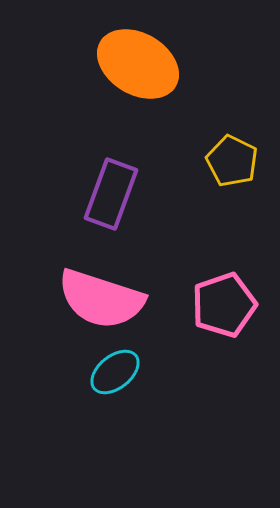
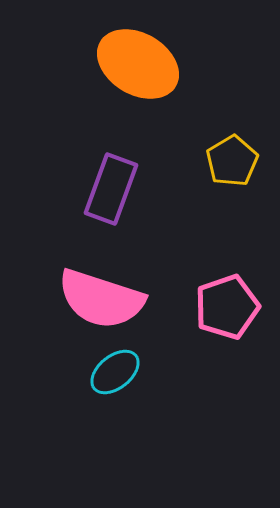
yellow pentagon: rotated 15 degrees clockwise
purple rectangle: moved 5 px up
pink pentagon: moved 3 px right, 2 px down
